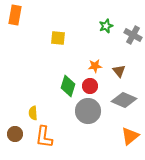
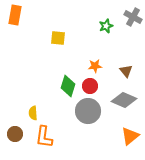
gray cross: moved 18 px up
brown triangle: moved 7 px right
